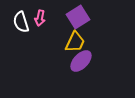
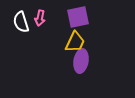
purple square: rotated 20 degrees clockwise
purple ellipse: rotated 35 degrees counterclockwise
